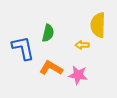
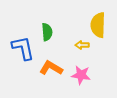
green semicircle: moved 1 px left, 1 px up; rotated 18 degrees counterclockwise
pink star: moved 3 px right
